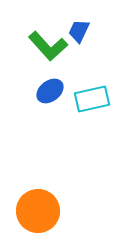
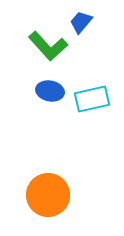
blue trapezoid: moved 2 px right, 9 px up; rotated 15 degrees clockwise
blue ellipse: rotated 48 degrees clockwise
orange circle: moved 10 px right, 16 px up
